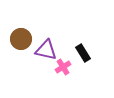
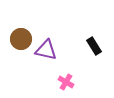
black rectangle: moved 11 px right, 7 px up
pink cross: moved 3 px right, 15 px down; rotated 28 degrees counterclockwise
